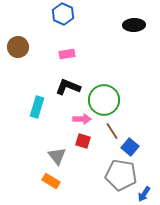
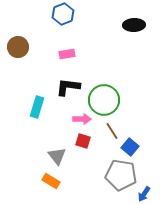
blue hexagon: rotated 15 degrees clockwise
black L-shape: rotated 15 degrees counterclockwise
